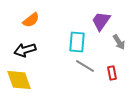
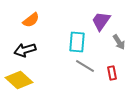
yellow diamond: rotated 28 degrees counterclockwise
